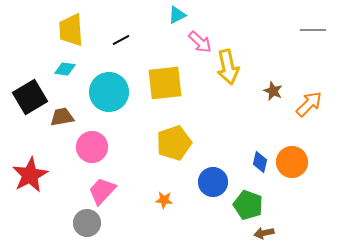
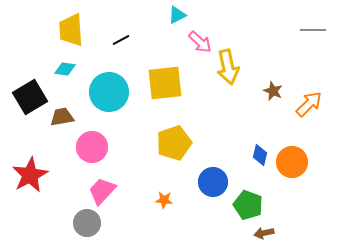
blue diamond: moved 7 px up
